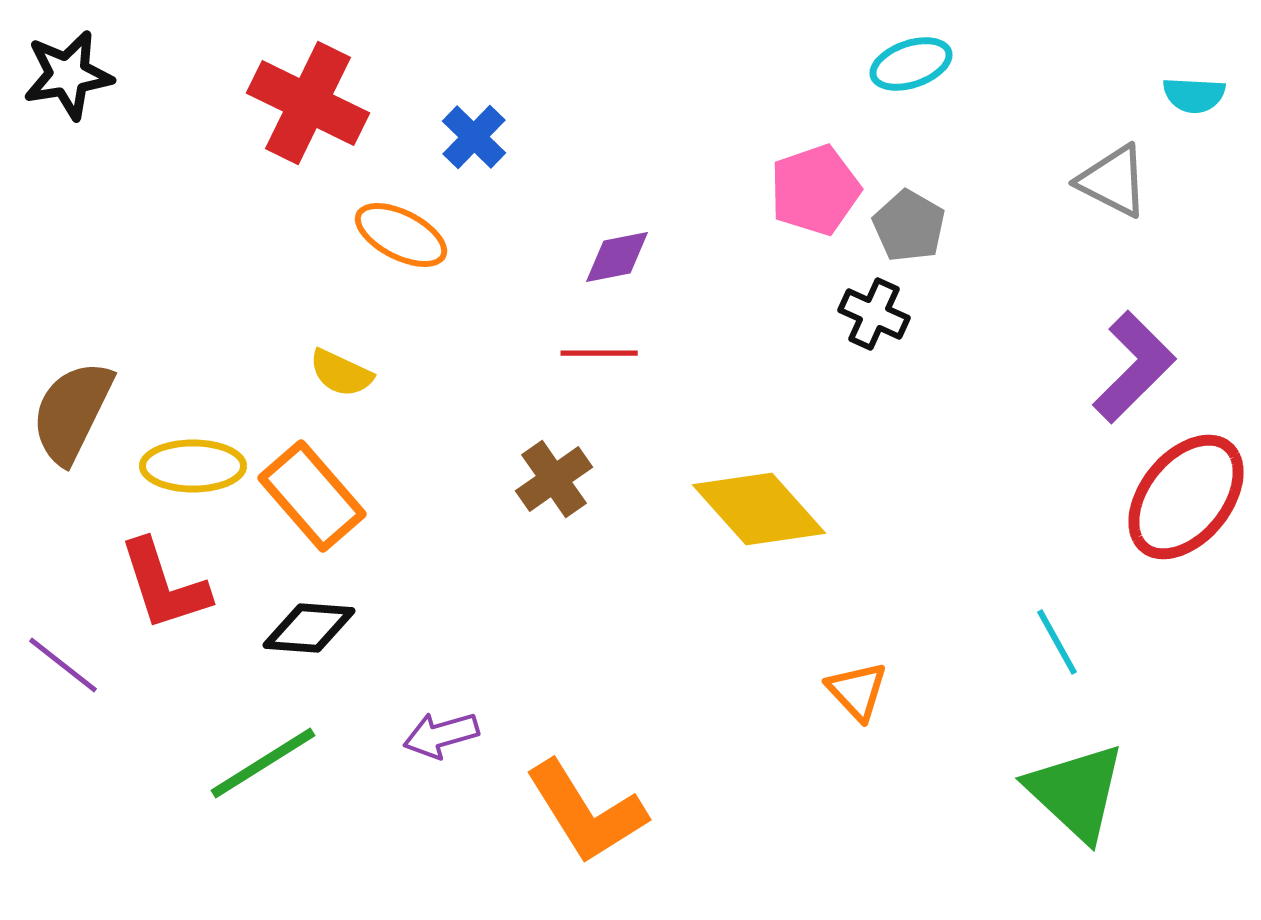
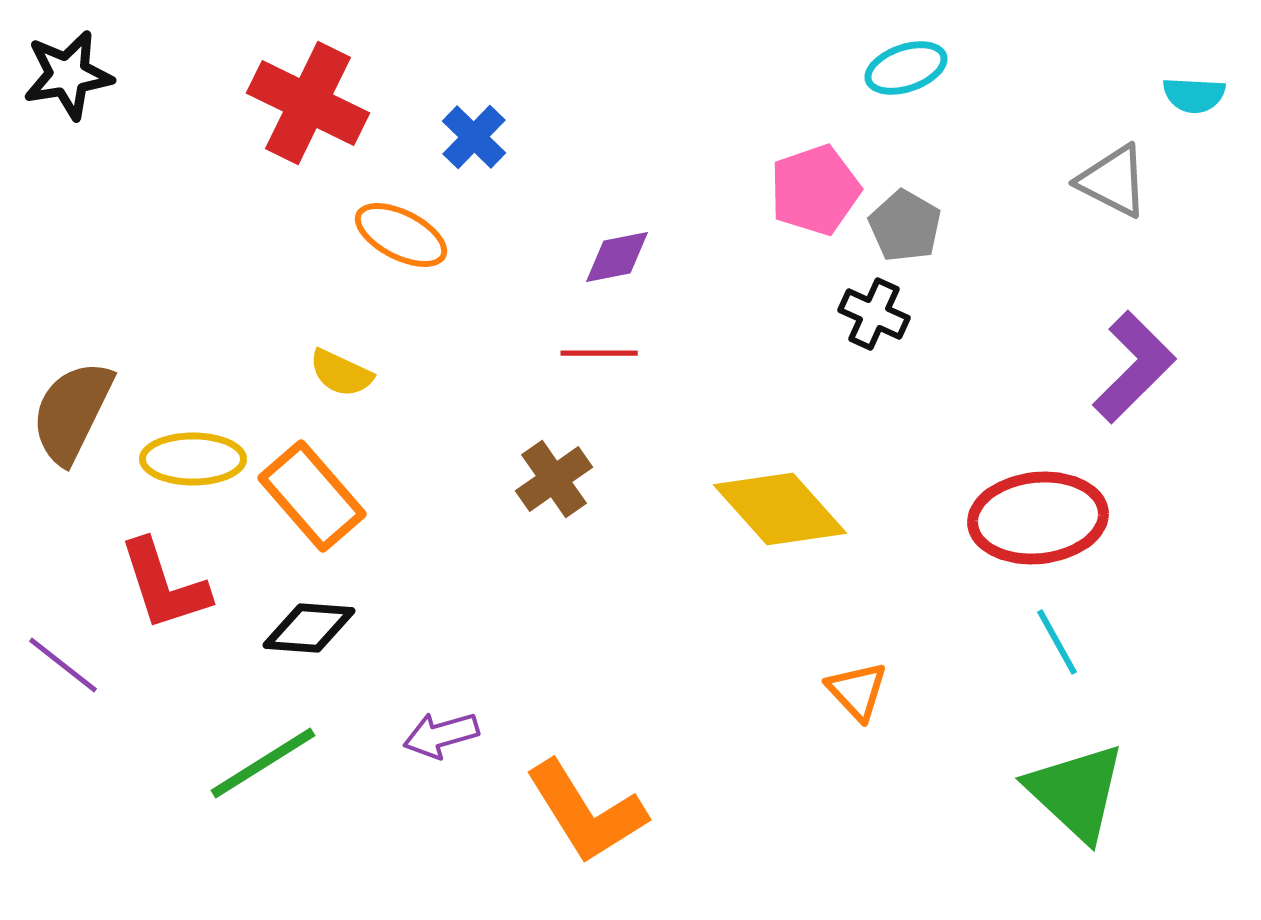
cyan ellipse: moved 5 px left, 4 px down
gray pentagon: moved 4 px left
yellow ellipse: moved 7 px up
red ellipse: moved 148 px left, 21 px down; rotated 45 degrees clockwise
yellow diamond: moved 21 px right
